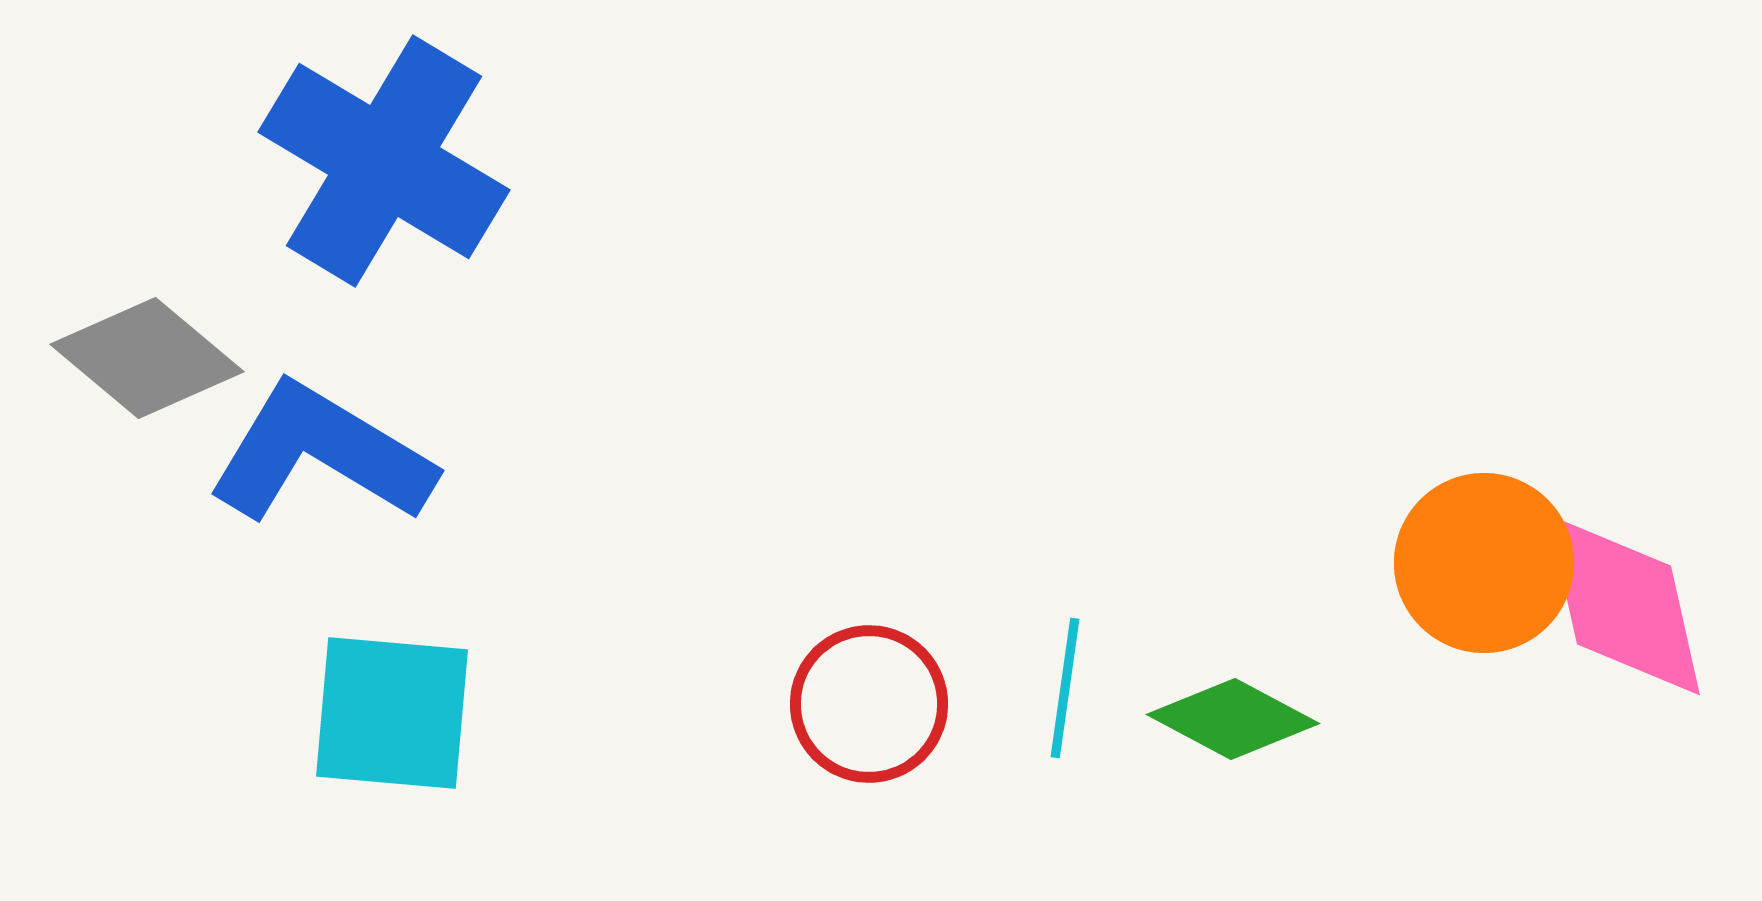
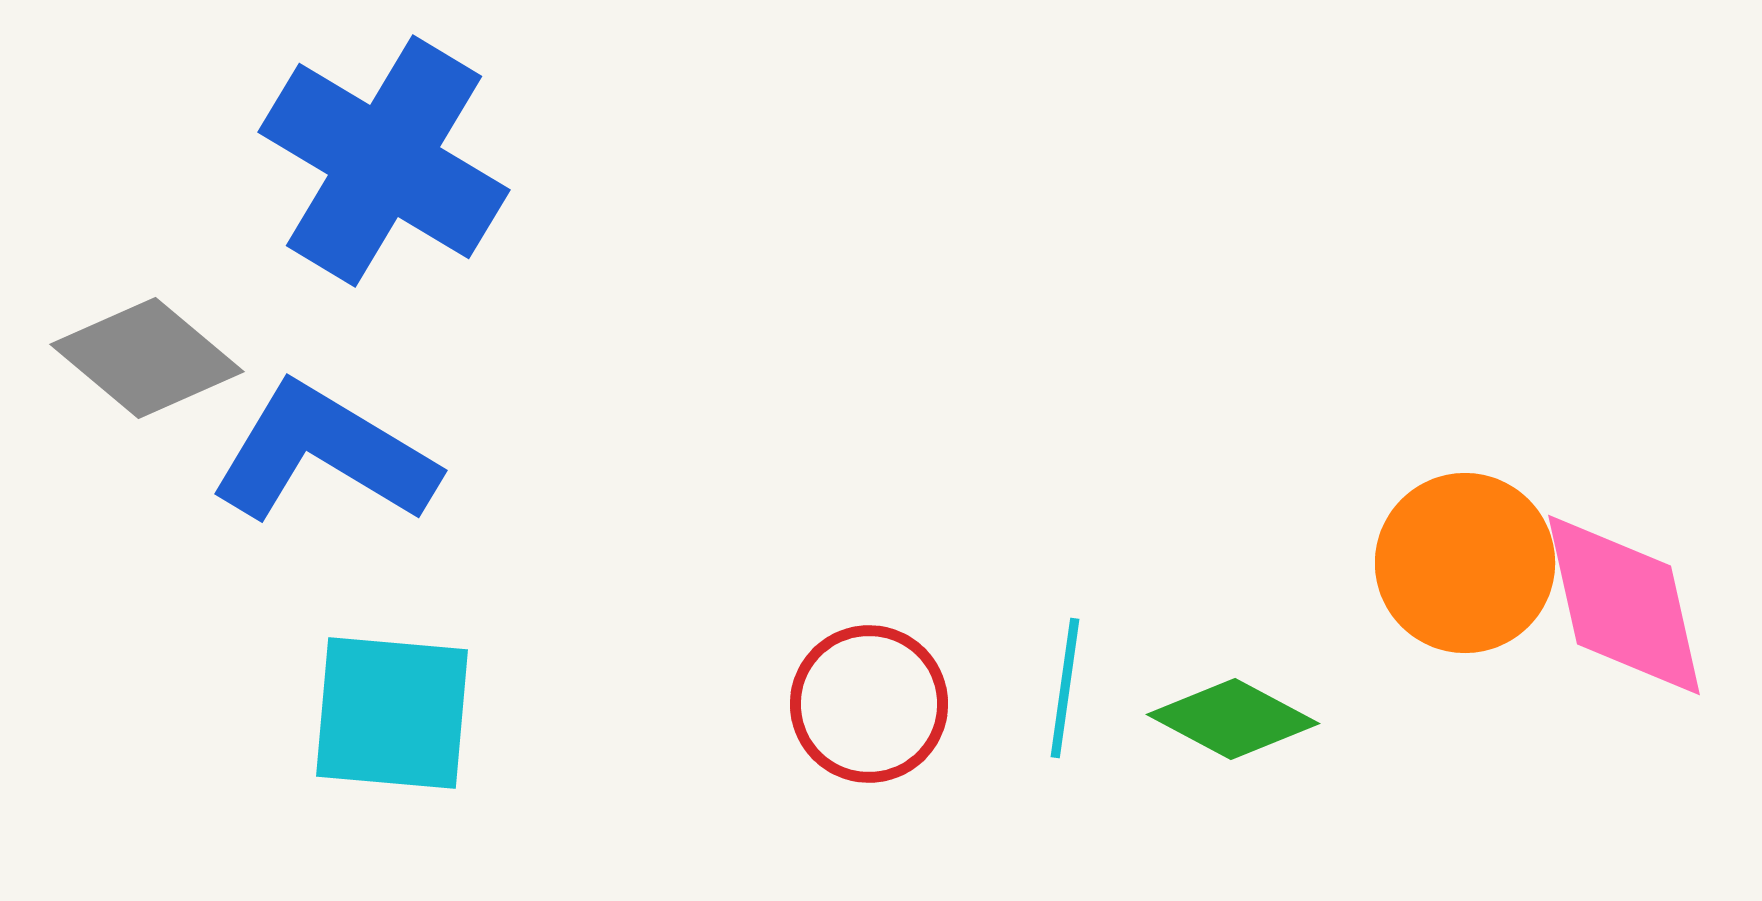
blue L-shape: moved 3 px right
orange circle: moved 19 px left
